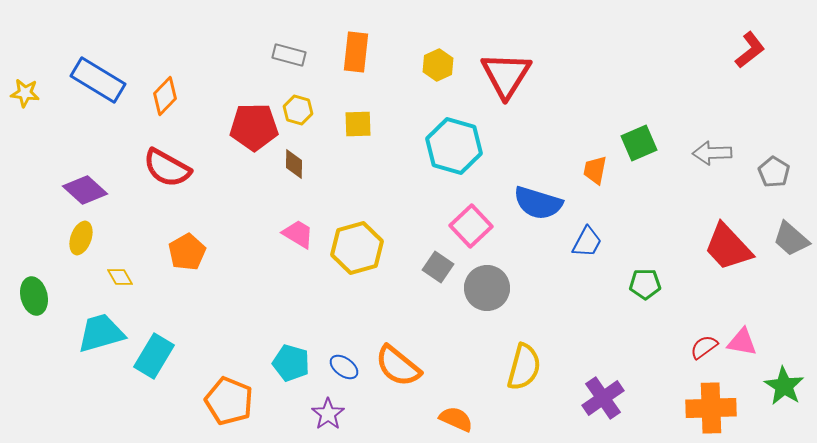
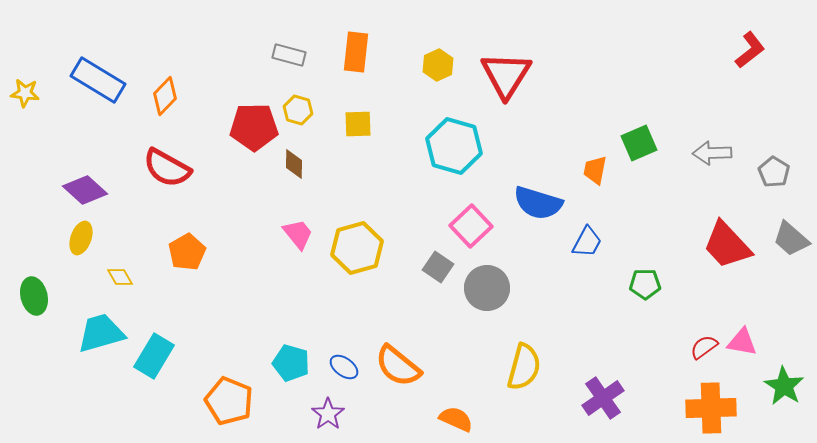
pink trapezoid at (298, 234): rotated 20 degrees clockwise
red trapezoid at (728, 247): moved 1 px left, 2 px up
